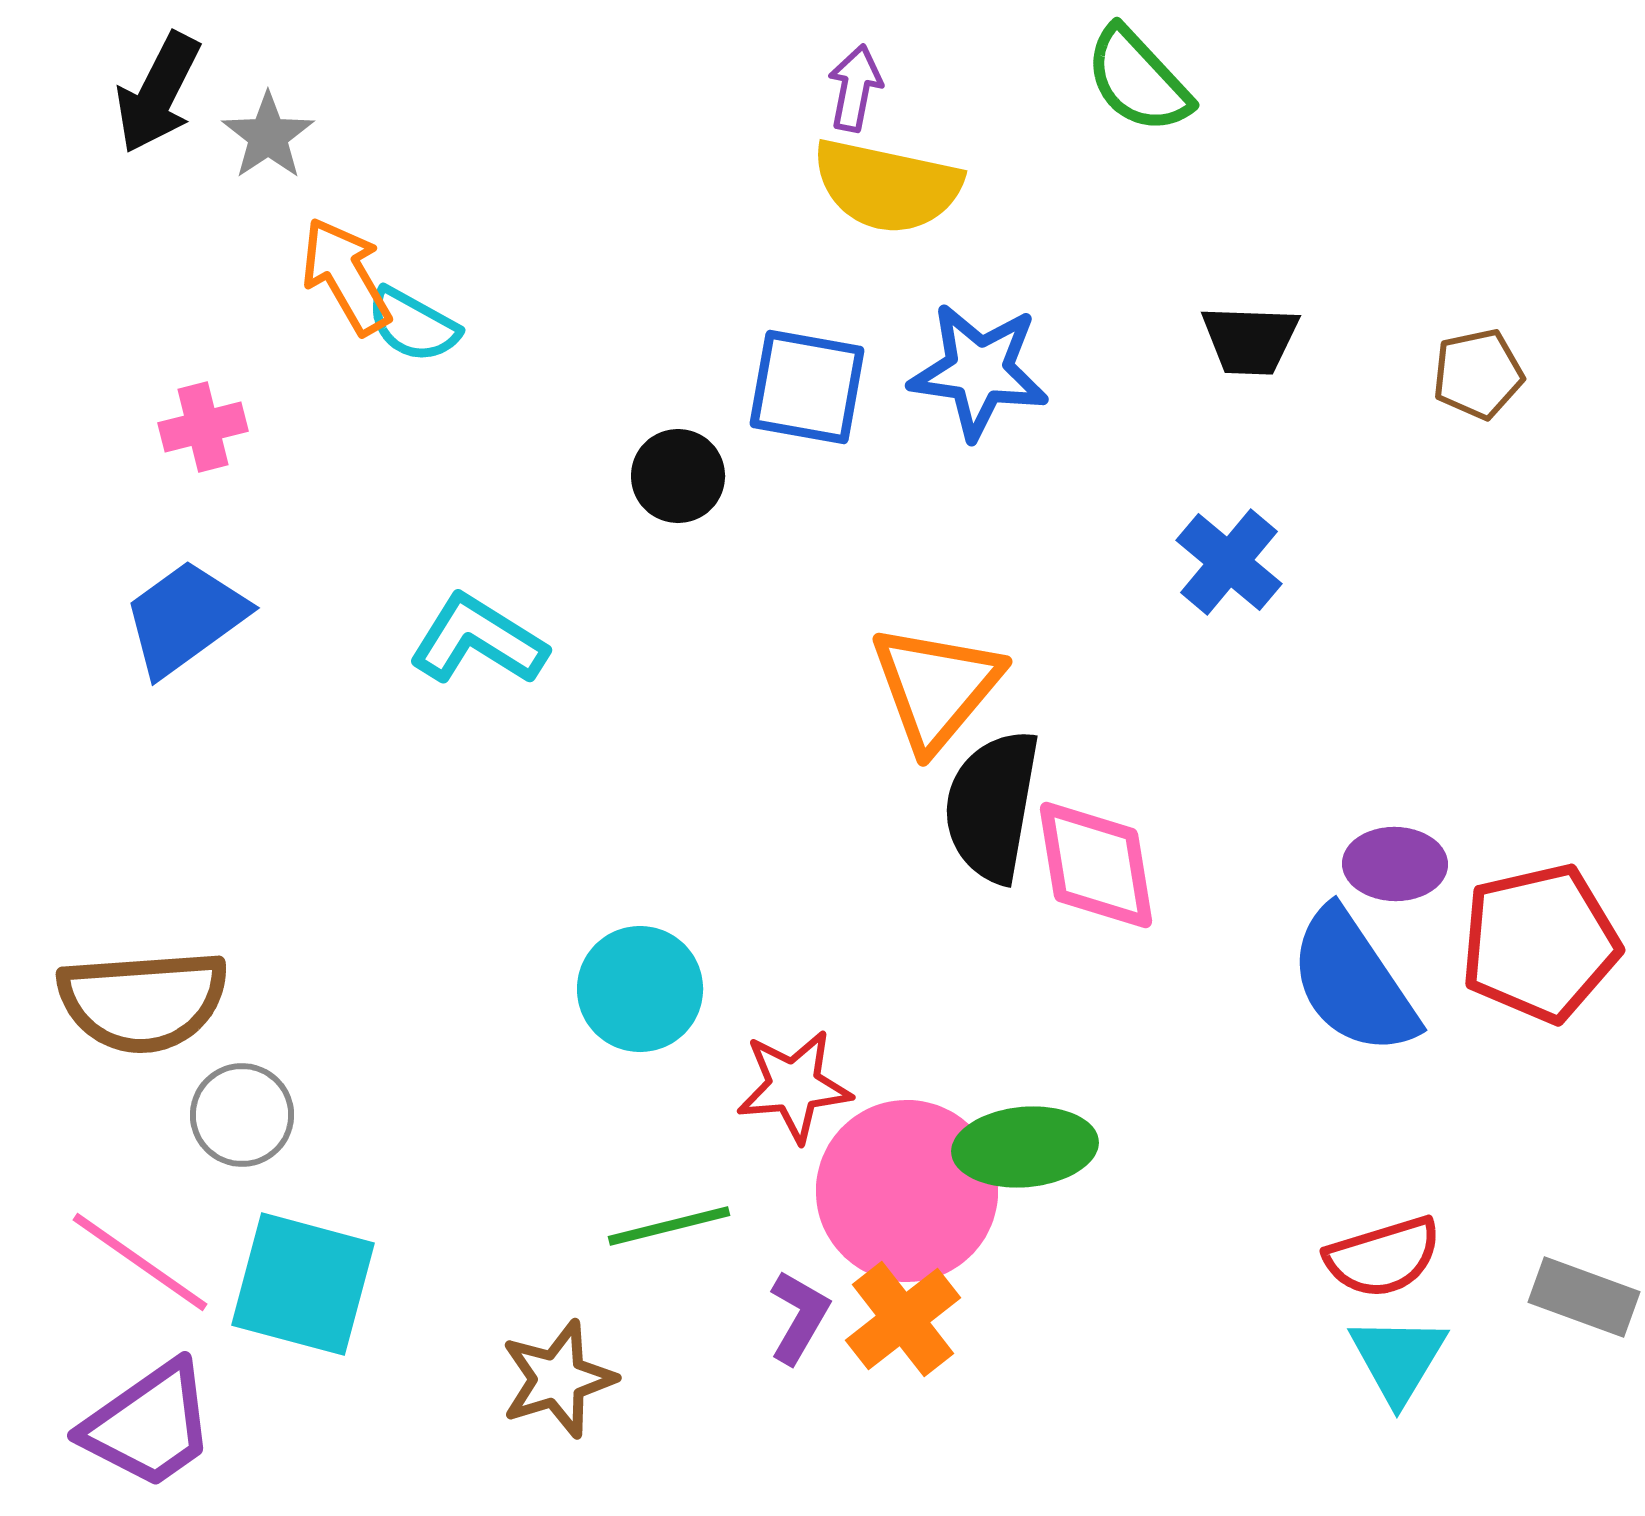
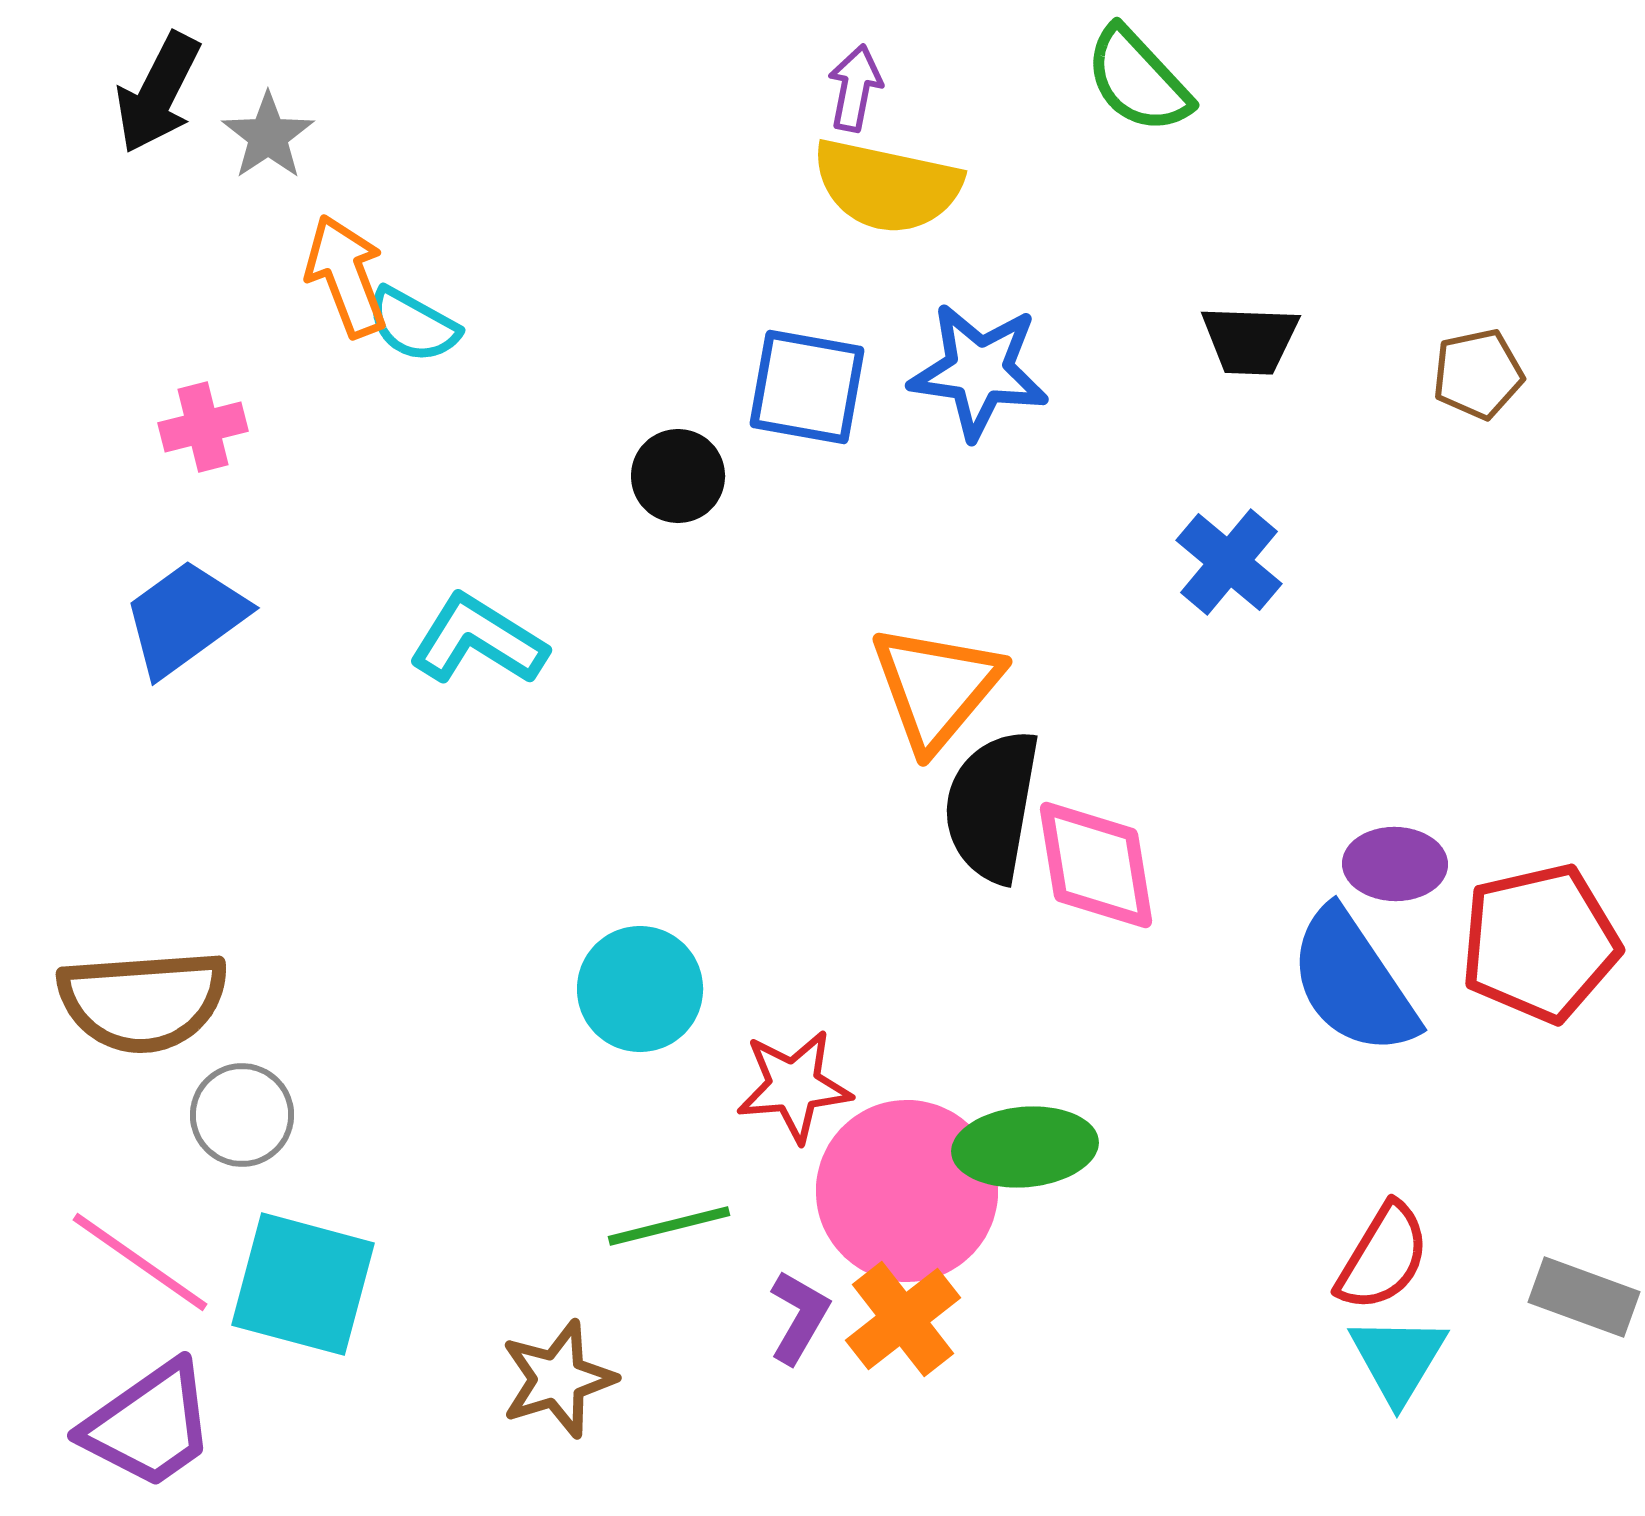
orange arrow: rotated 9 degrees clockwise
red semicircle: rotated 42 degrees counterclockwise
